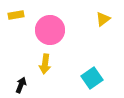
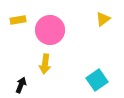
yellow rectangle: moved 2 px right, 5 px down
cyan square: moved 5 px right, 2 px down
